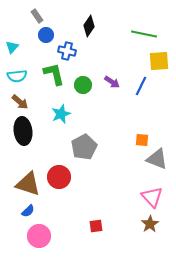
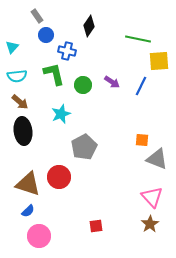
green line: moved 6 px left, 5 px down
